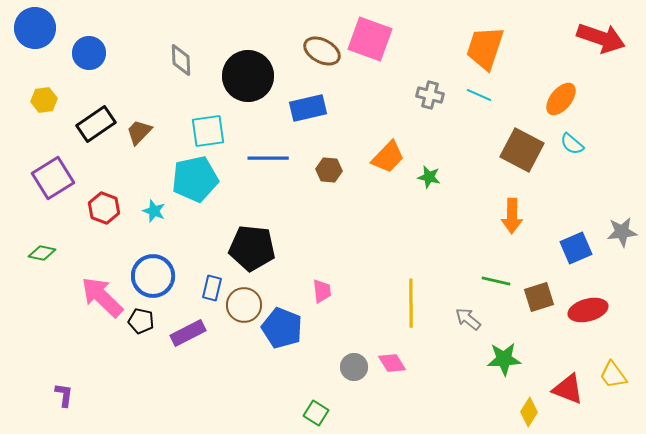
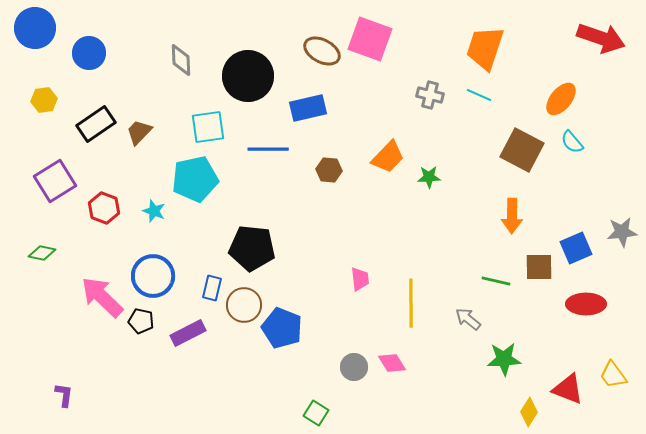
cyan square at (208, 131): moved 4 px up
cyan semicircle at (572, 144): moved 2 px up; rotated 10 degrees clockwise
blue line at (268, 158): moved 9 px up
green star at (429, 177): rotated 15 degrees counterclockwise
purple square at (53, 178): moved 2 px right, 3 px down
pink trapezoid at (322, 291): moved 38 px right, 12 px up
brown square at (539, 297): moved 30 px up; rotated 16 degrees clockwise
red ellipse at (588, 310): moved 2 px left, 6 px up; rotated 15 degrees clockwise
